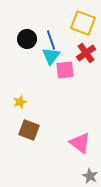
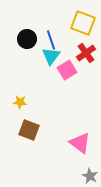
pink square: moved 2 px right; rotated 24 degrees counterclockwise
yellow star: rotated 24 degrees clockwise
